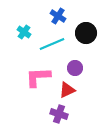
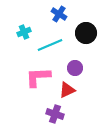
blue cross: moved 1 px right, 2 px up
cyan cross: rotated 32 degrees clockwise
cyan line: moved 2 px left, 1 px down
purple cross: moved 4 px left
